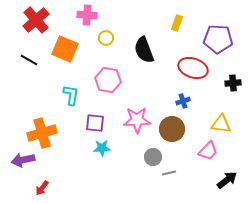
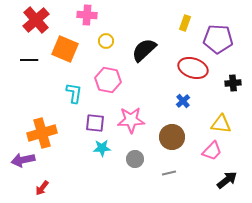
yellow rectangle: moved 8 px right
yellow circle: moved 3 px down
black semicircle: rotated 68 degrees clockwise
black line: rotated 30 degrees counterclockwise
cyan L-shape: moved 3 px right, 2 px up
blue cross: rotated 24 degrees counterclockwise
pink star: moved 6 px left
brown circle: moved 8 px down
pink trapezoid: moved 4 px right
gray circle: moved 18 px left, 2 px down
